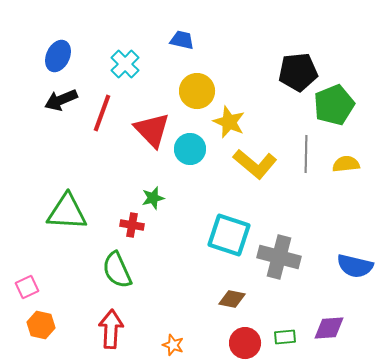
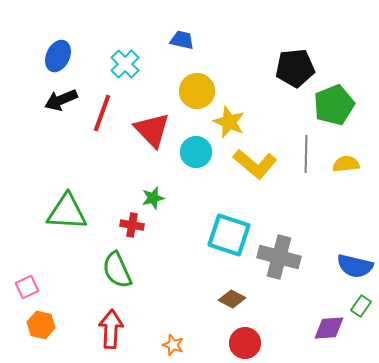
black pentagon: moved 3 px left, 4 px up
cyan circle: moved 6 px right, 3 px down
brown diamond: rotated 16 degrees clockwise
green rectangle: moved 76 px right, 31 px up; rotated 50 degrees counterclockwise
